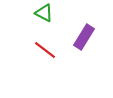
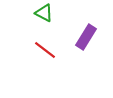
purple rectangle: moved 2 px right
